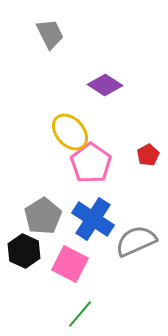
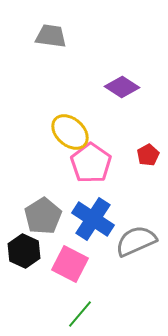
gray trapezoid: moved 1 px right, 2 px down; rotated 56 degrees counterclockwise
purple diamond: moved 17 px right, 2 px down
yellow ellipse: rotated 6 degrees counterclockwise
